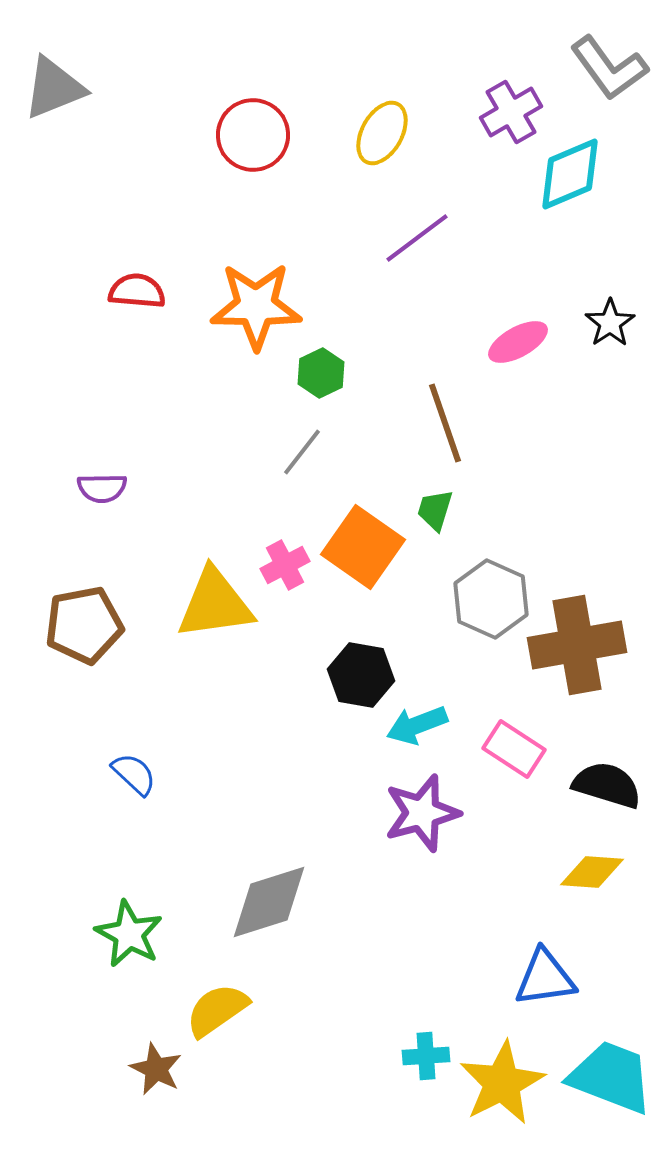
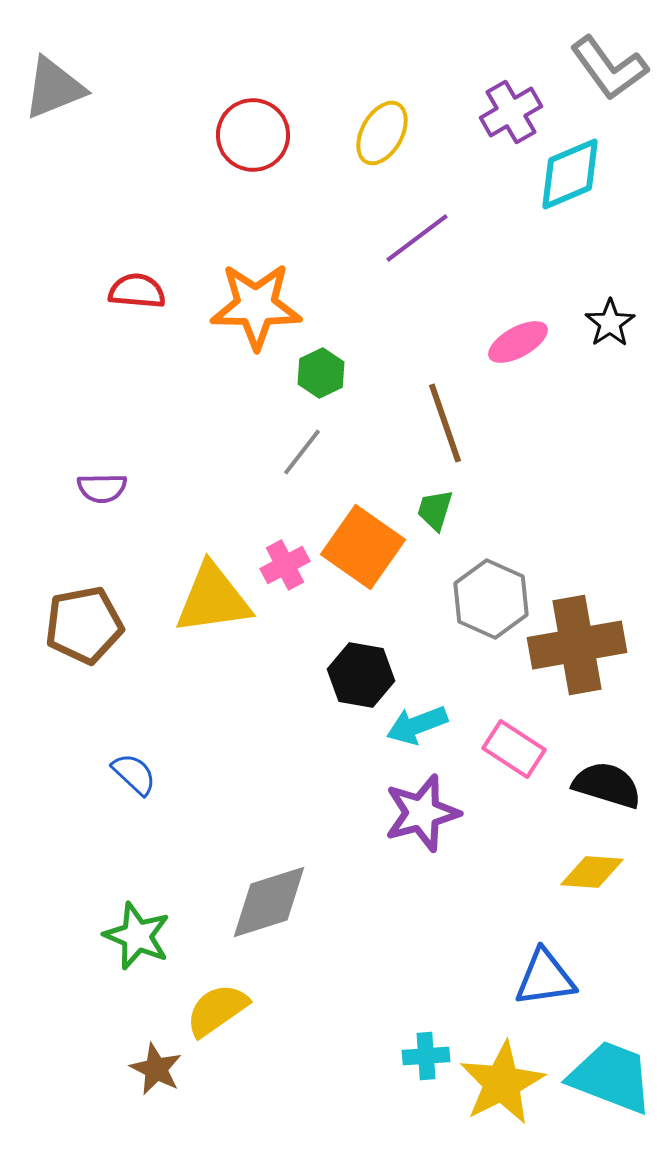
yellow triangle: moved 2 px left, 5 px up
green star: moved 8 px right, 2 px down; rotated 6 degrees counterclockwise
